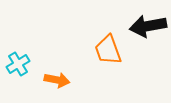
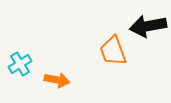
orange trapezoid: moved 5 px right, 1 px down
cyan cross: moved 2 px right
